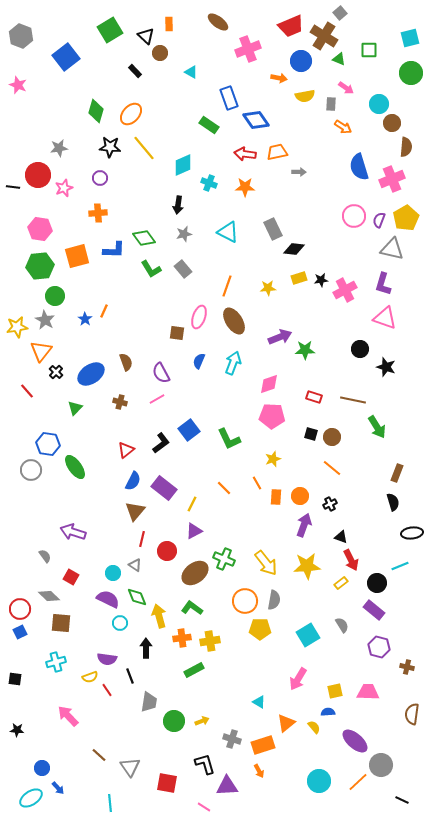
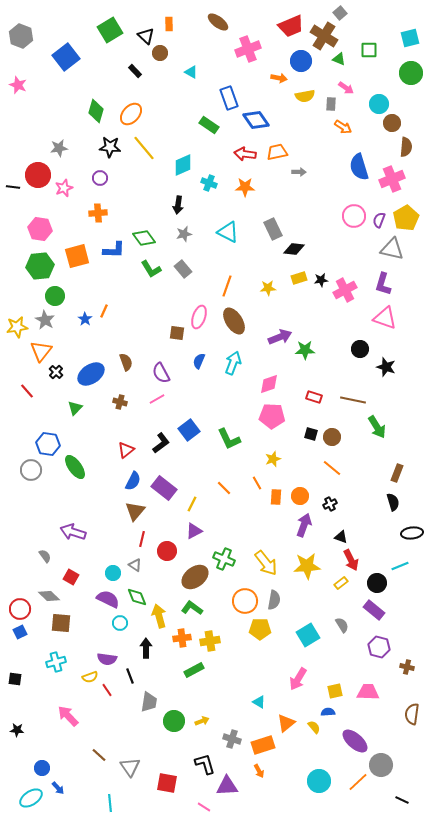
brown ellipse at (195, 573): moved 4 px down
